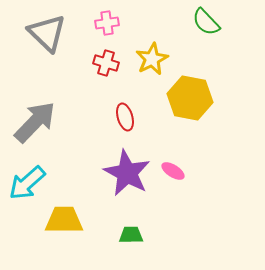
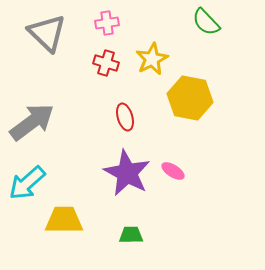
gray arrow: moved 3 px left; rotated 9 degrees clockwise
